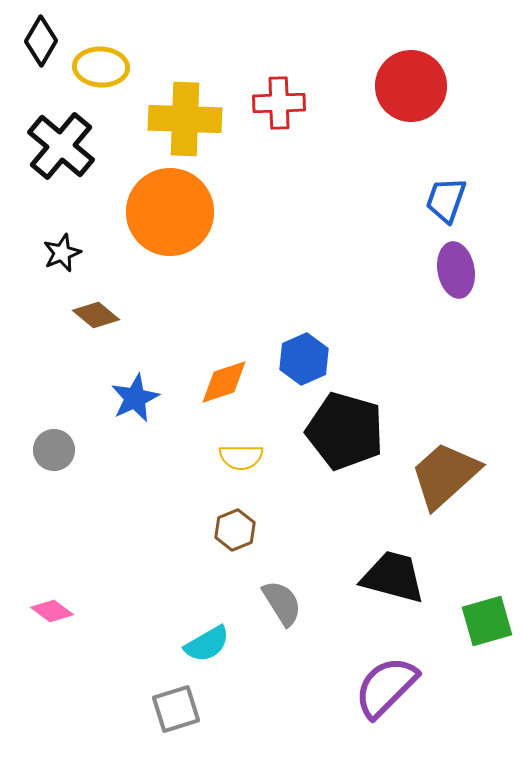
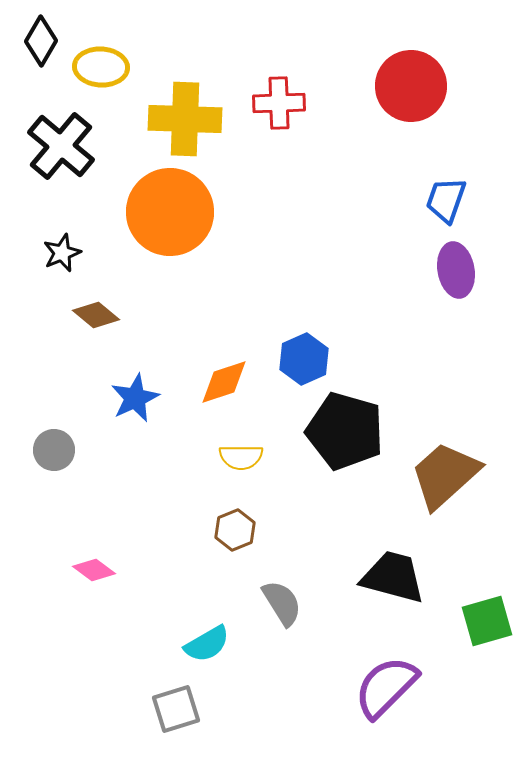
pink diamond: moved 42 px right, 41 px up
